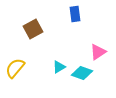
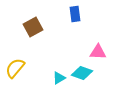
brown square: moved 2 px up
pink triangle: rotated 36 degrees clockwise
cyan triangle: moved 11 px down
